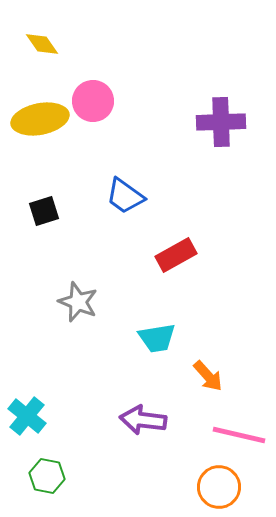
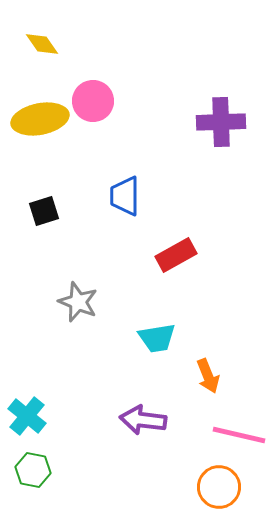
blue trapezoid: rotated 54 degrees clockwise
orange arrow: rotated 20 degrees clockwise
green hexagon: moved 14 px left, 6 px up
